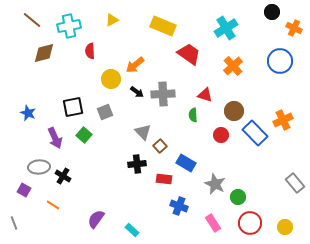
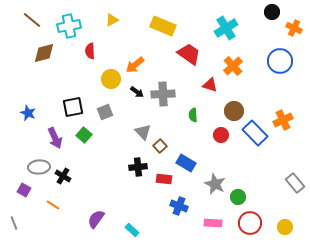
red triangle at (205, 95): moved 5 px right, 10 px up
black cross at (137, 164): moved 1 px right, 3 px down
pink rectangle at (213, 223): rotated 54 degrees counterclockwise
